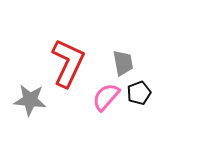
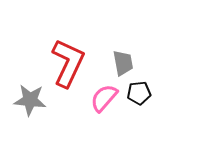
black pentagon: rotated 15 degrees clockwise
pink semicircle: moved 2 px left, 1 px down
